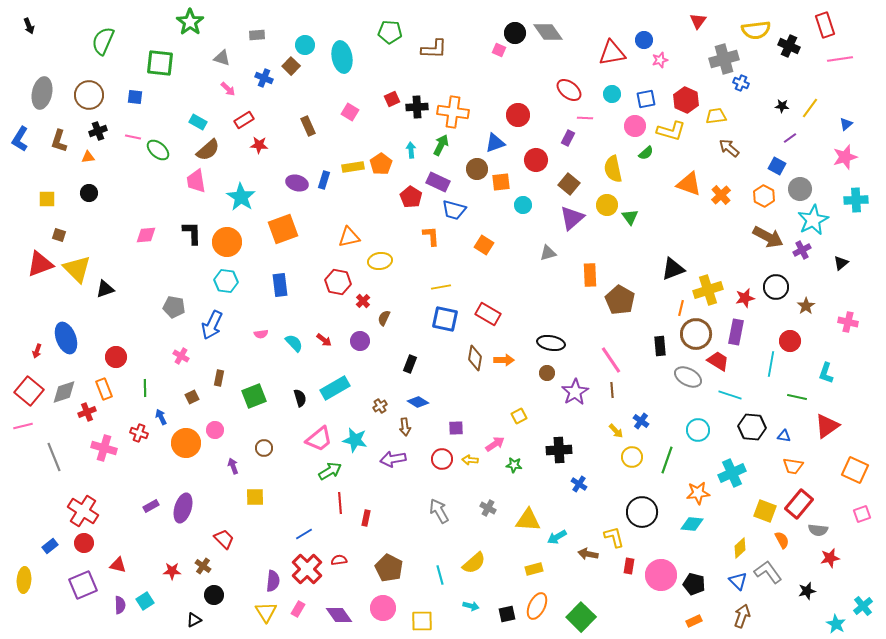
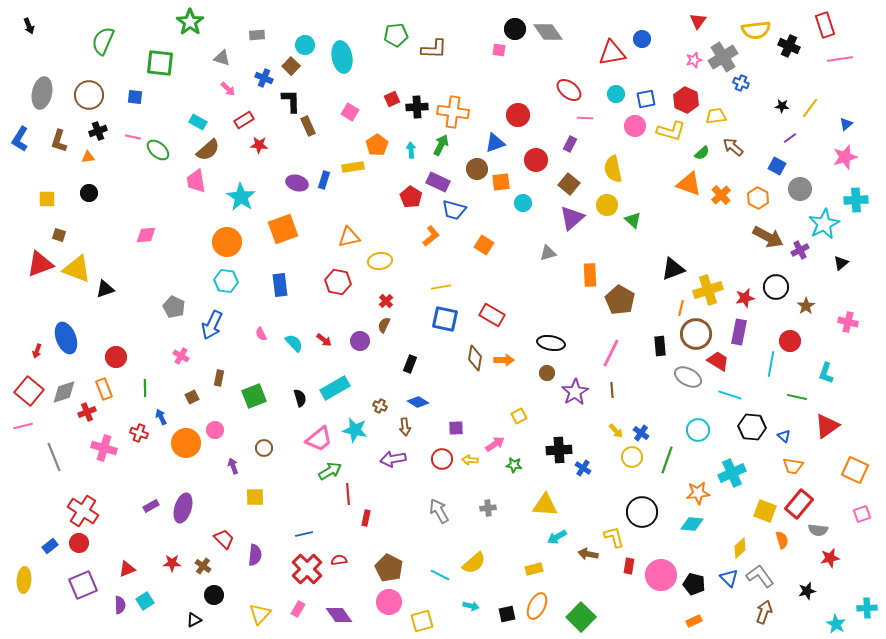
green pentagon at (390, 32): moved 6 px right, 3 px down; rotated 10 degrees counterclockwise
black circle at (515, 33): moved 4 px up
blue circle at (644, 40): moved 2 px left, 1 px up
pink square at (499, 50): rotated 16 degrees counterclockwise
gray cross at (724, 59): moved 1 px left, 2 px up; rotated 16 degrees counterclockwise
pink star at (660, 60): moved 34 px right
cyan circle at (612, 94): moved 4 px right
purple rectangle at (568, 138): moved 2 px right, 6 px down
brown arrow at (729, 148): moved 4 px right, 1 px up
green semicircle at (646, 153): moved 56 px right
orange pentagon at (381, 164): moved 4 px left, 19 px up
orange hexagon at (764, 196): moved 6 px left, 2 px down
cyan circle at (523, 205): moved 2 px up
green triangle at (630, 217): moved 3 px right, 3 px down; rotated 12 degrees counterclockwise
cyan star at (813, 220): moved 11 px right, 4 px down
black L-shape at (192, 233): moved 99 px right, 132 px up
orange L-shape at (431, 236): rotated 55 degrees clockwise
purple cross at (802, 250): moved 2 px left
yellow triangle at (77, 269): rotated 24 degrees counterclockwise
red cross at (363, 301): moved 23 px right
gray pentagon at (174, 307): rotated 15 degrees clockwise
red rectangle at (488, 314): moved 4 px right, 1 px down
brown semicircle at (384, 318): moved 7 px down
purple rectangle at (736, 332): moved 3 px right
pink semicircle at (261, 334): rotated 72 degrees clockwise
pink line at (611, 360): moved 7 px up; rotated 60 degrees clockwise
brown cross at (380, 406): rotated 32 degrees counterclockwise
blue cross at (641, 421): moved 12 px down
blue triangle at (784, 436): rotated 32 degrees clockwise
cyan star at (355, 440): moved 10 px up
blue cross at (579, 484): moved 4 px right, 16 px up
red line at (340, 503): moved 8 px right, 9 px up
gray cross at (488, 508): rotated 35 degrees counterclockwise
yellow triangle at (528, 520): moved 17 px right, 15 px up
blue line at (304, 534): rotated 18 degrees clockwise
orange semicircle at (782, 540): rotated 12 degrees clockwise
red circle at (84, 543): moved 5 px left
red triangle at (118, 565): moved 9 px right, 4 px down; rotated 36 degrees counterclockwise
red star at (172, 571): moved 8 px up
gray L-shape at (768, 572): moved 8 px left, 4 px down
cyan line at (440, 575): rotated 48 degrees counterclockwise
purple semicircle at (273, 581): moved 18 px left, 26 px up
blue triangle at (738, 581): moved 9 px left, 3 px up
cyan cross at (863, 606): moved 4 px right, 2 px down; rotated 36 degrees clockwise
pink circle at (383, 608): moved 6 px right, 6 px up
yellow triangle at (266, 612): moved 6 px left, 2 px down; rotated 15 degrees clockwise
brown arrow at (742, 616): moved 22 px right, 4 px up
yellow square at (422, 621): rotated 15 degrees counterclockwise
